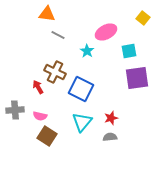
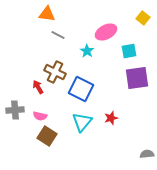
gray semicircle: moved 37 px right, 17 px down
